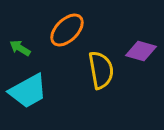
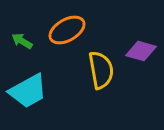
orange ellipse: rotated 15 degrees clockwise
green arrow: moved 2 px right, 7 px up
